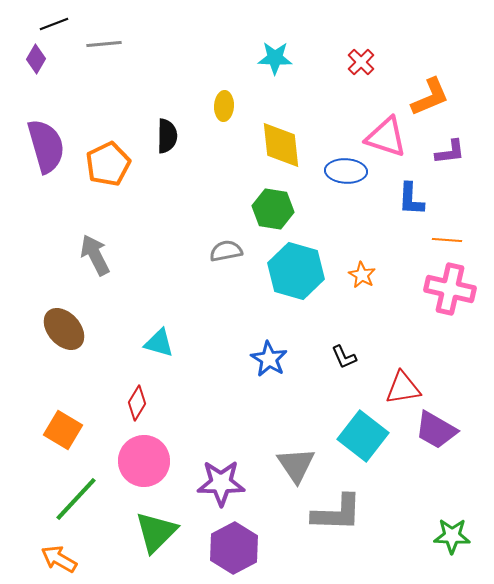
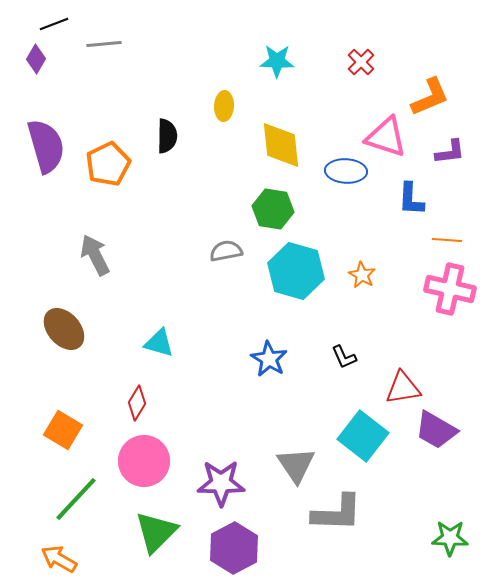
cyan star: moved 2 px right, 3 px down
green star: moved 2 px left, 2 px down
